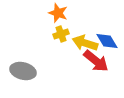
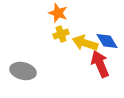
red arrow: moved 4 px right, 3 px down; rotated 152 degrees counterclockwise
